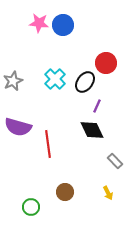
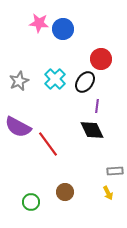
blue circle: moved 4 px down
red circle: moved 5 px left, 4 px up
gray star: moved 6 px right
purple line: rotated 16 degrees counterclockwise
purple semicircle: rotated 12 degrees clockwise
red line: rotated 28 degrees counterclockwise
gray rectangle: moved 10 px down; rotated 49 degrees counterclockwise
green circle: moved 5 px up
